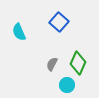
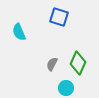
blue square: moved 5 px up; rotated 24 degrees counterclockwise
cyan circle: moved 1 px left, 3 px down
